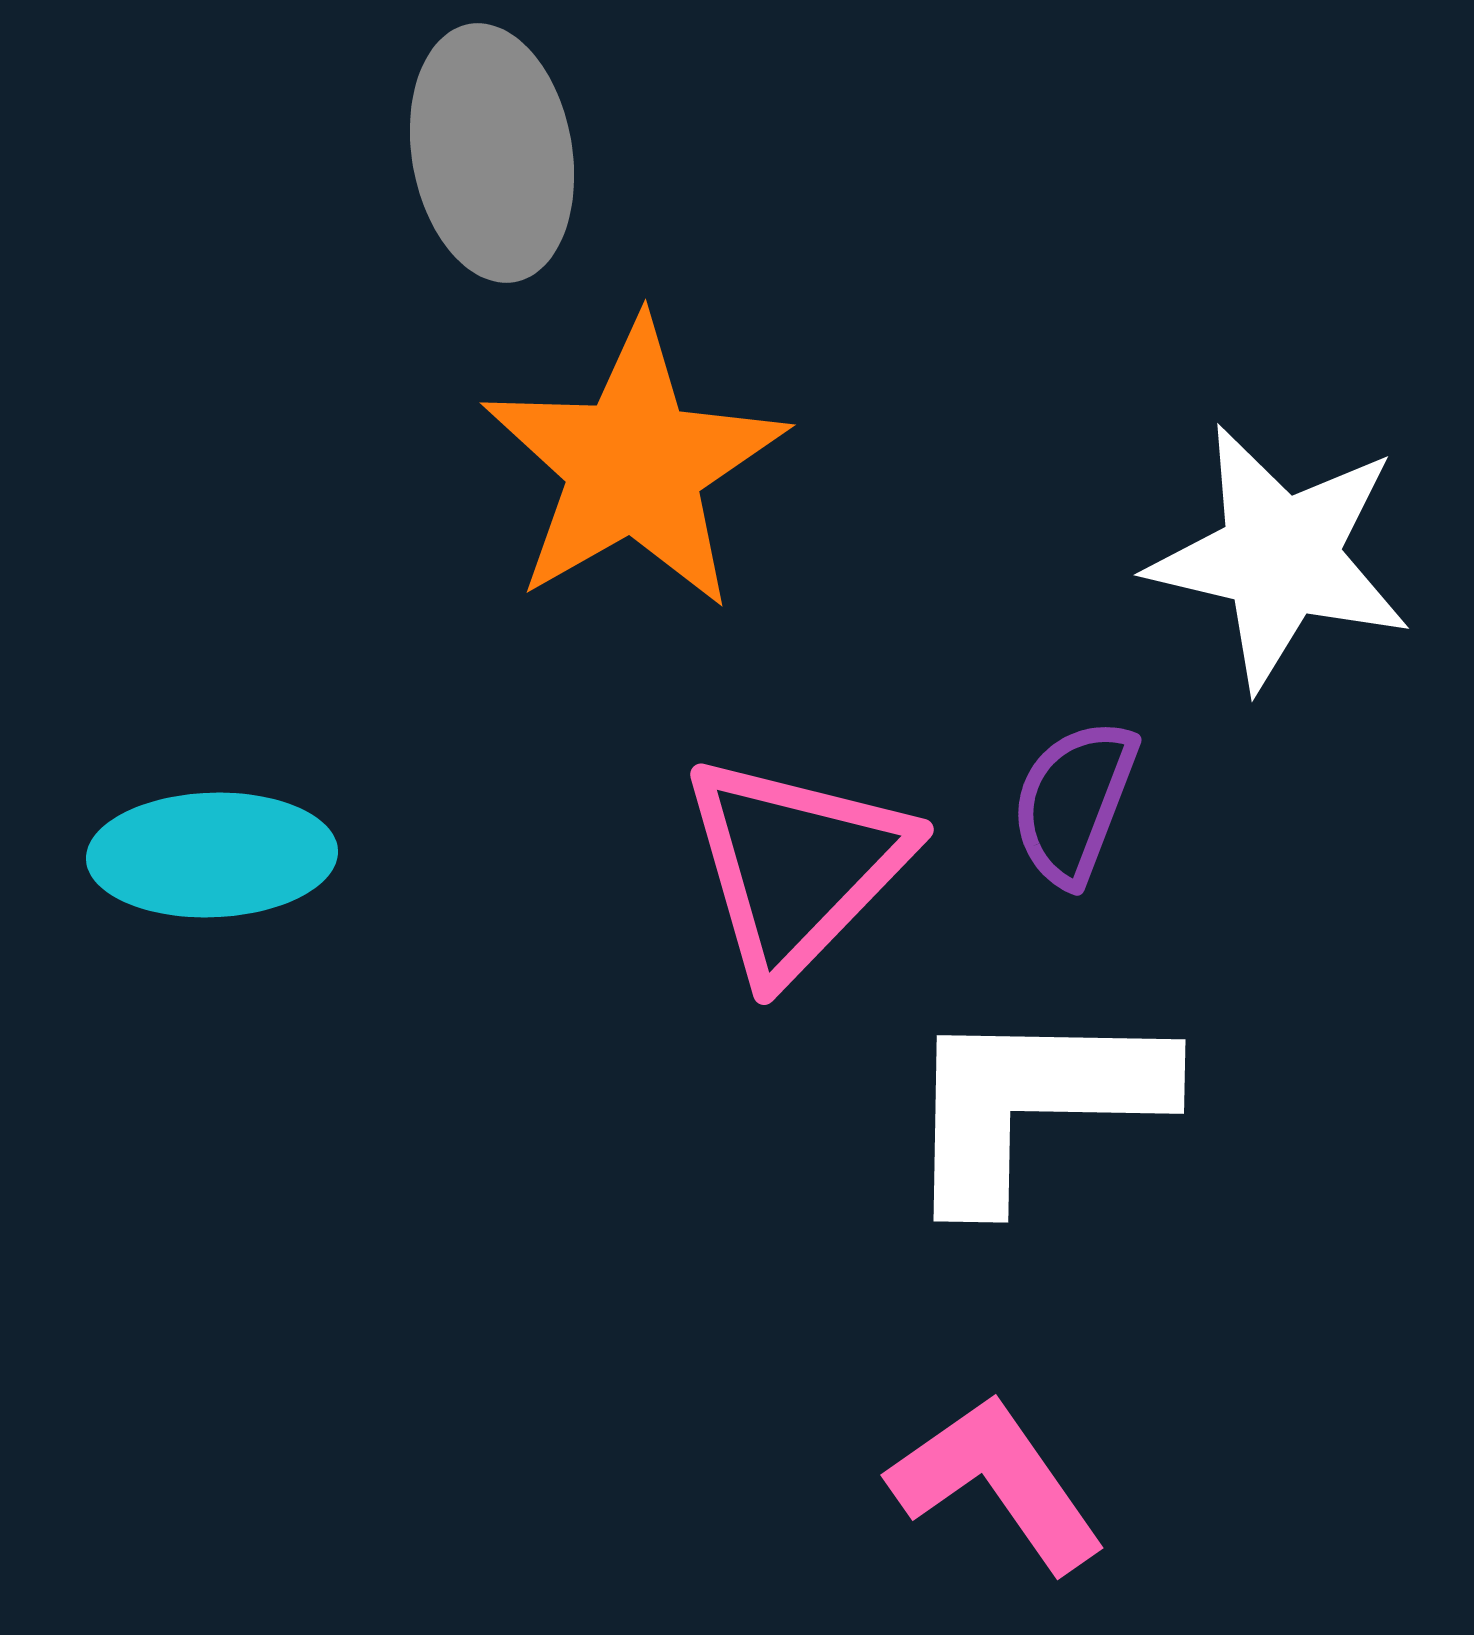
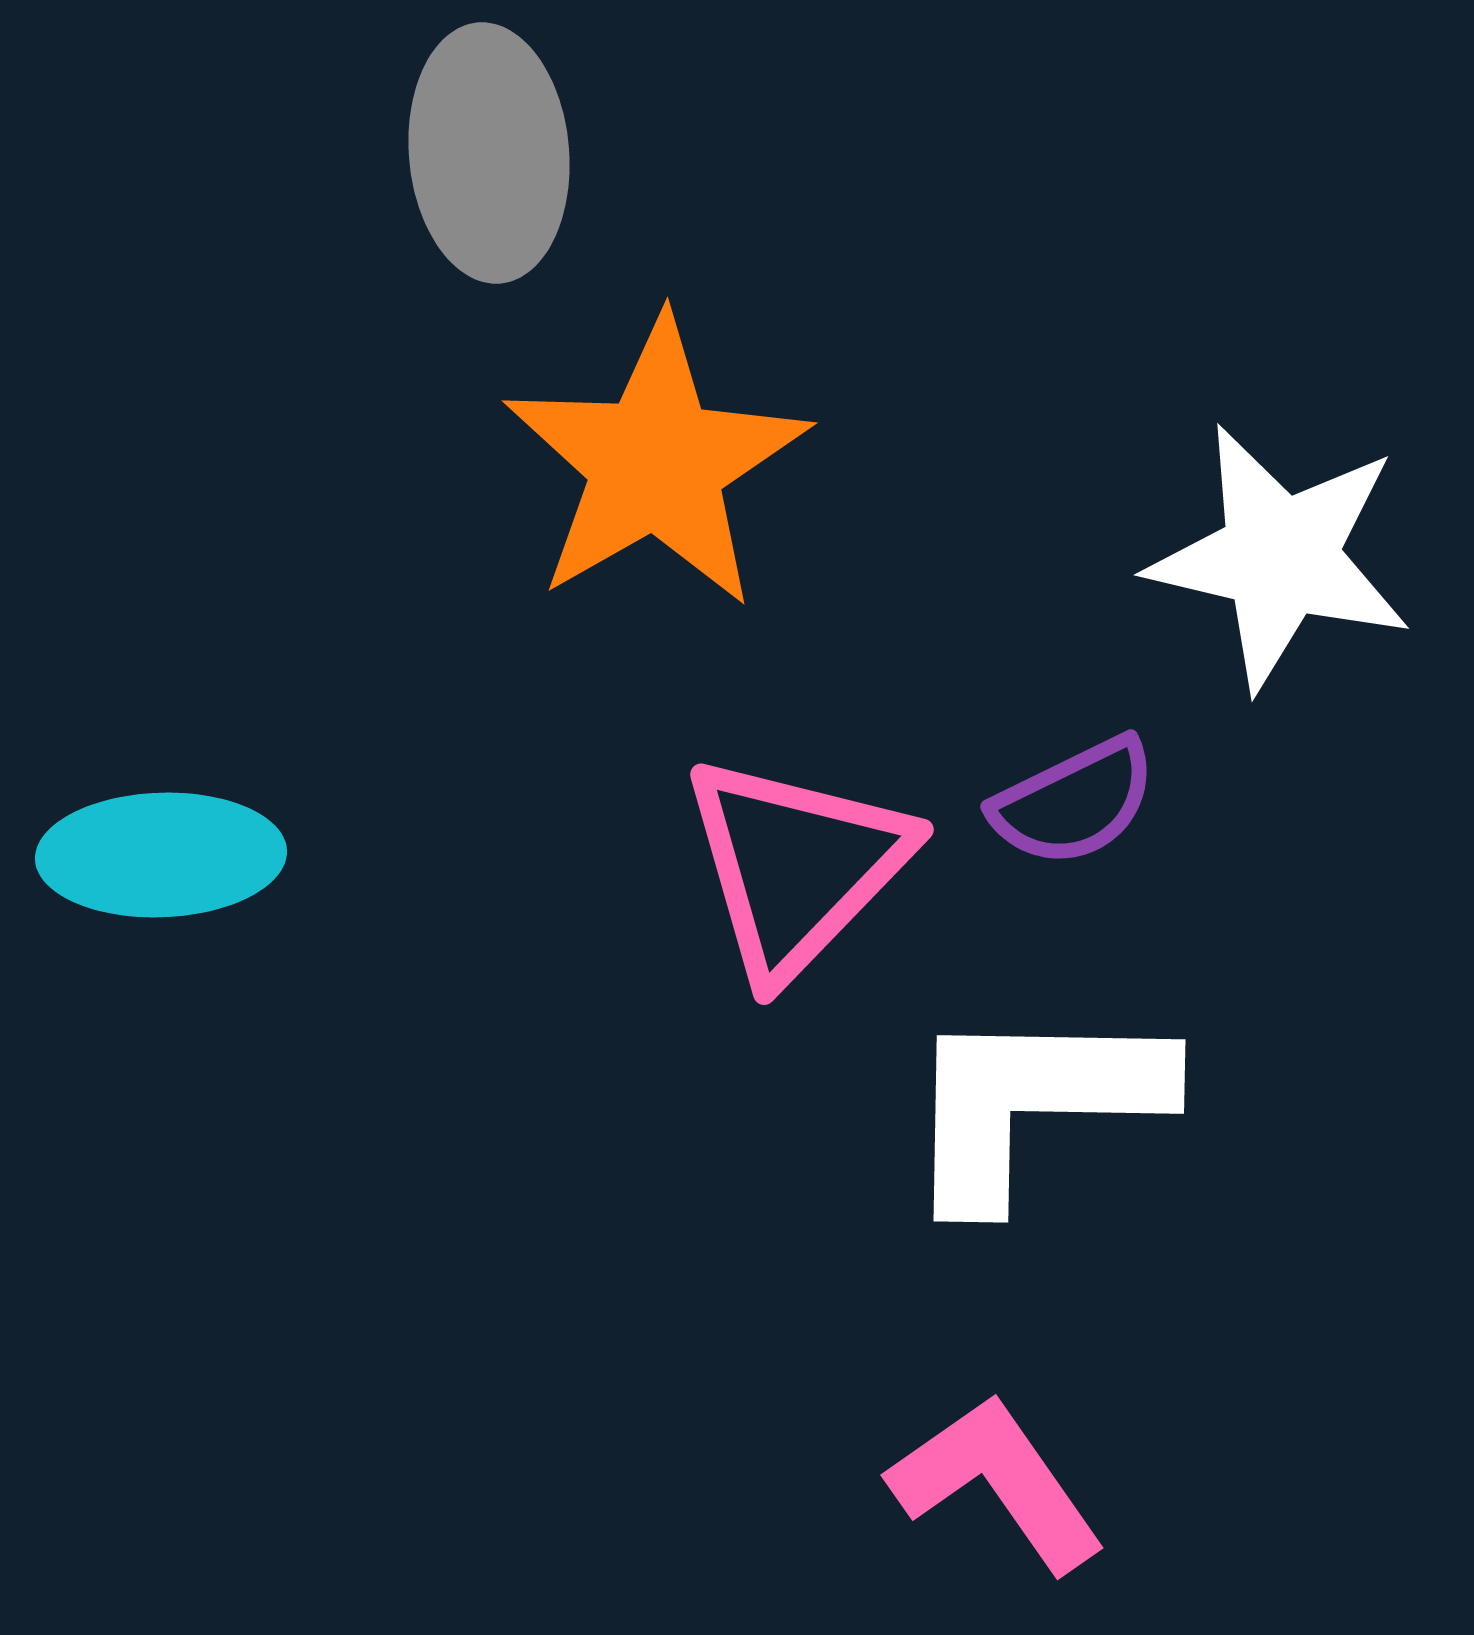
gray ellipse: moved 3 px left; rotated 5 degrees clockwise
orange star: moved 22 px right, 2 px up
purple semicircle: rotated 137 degrees counterclockwise
cyan ellipse: moved 51 px left
